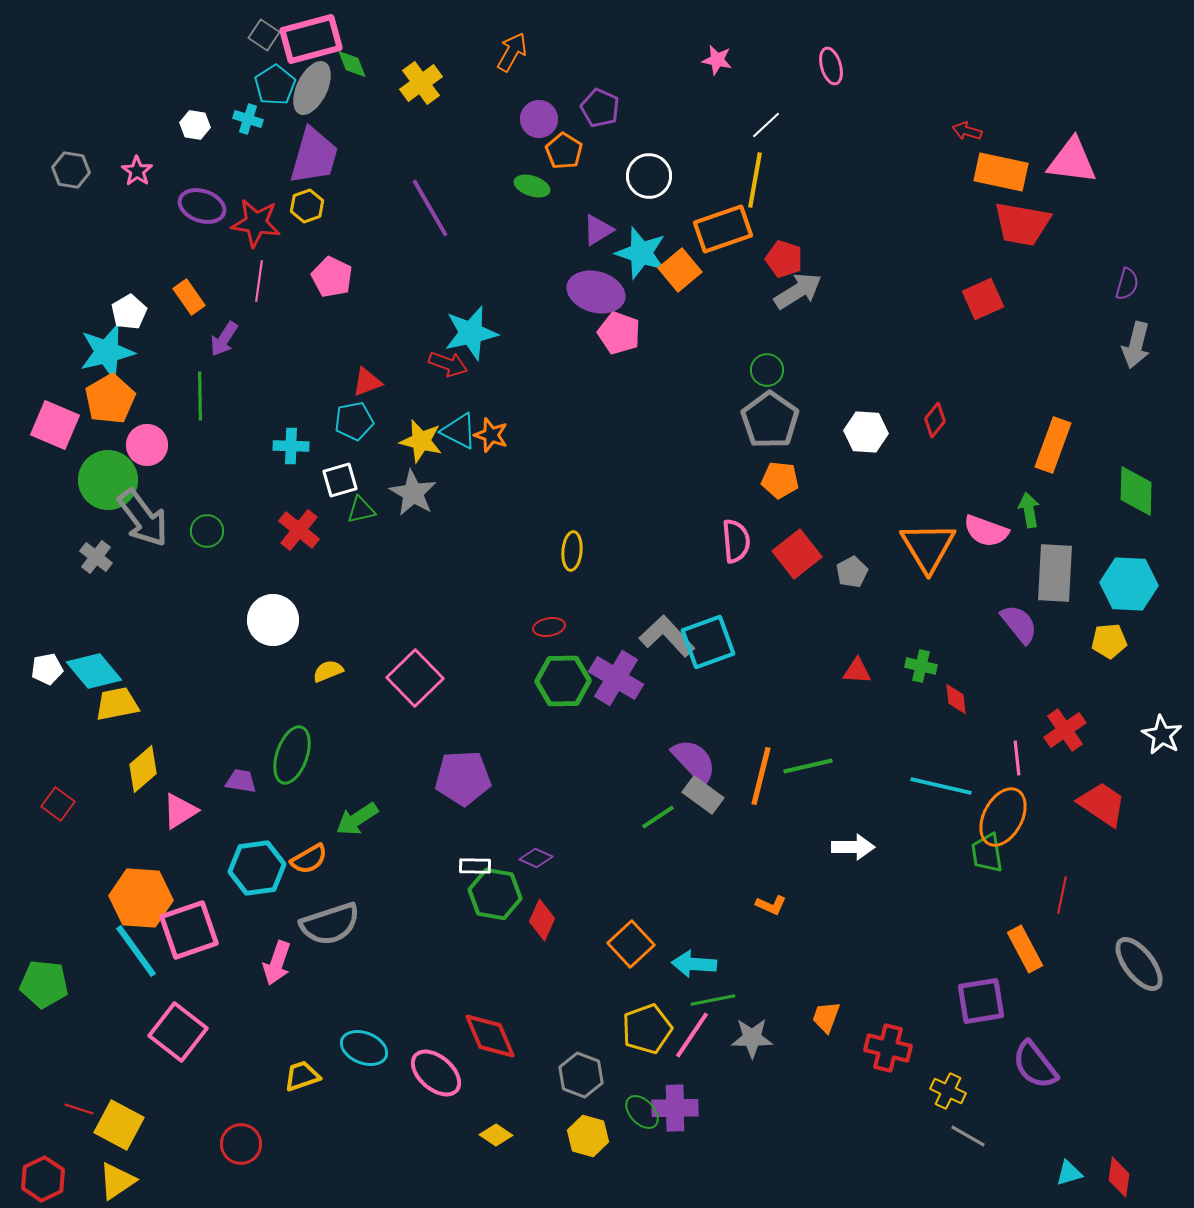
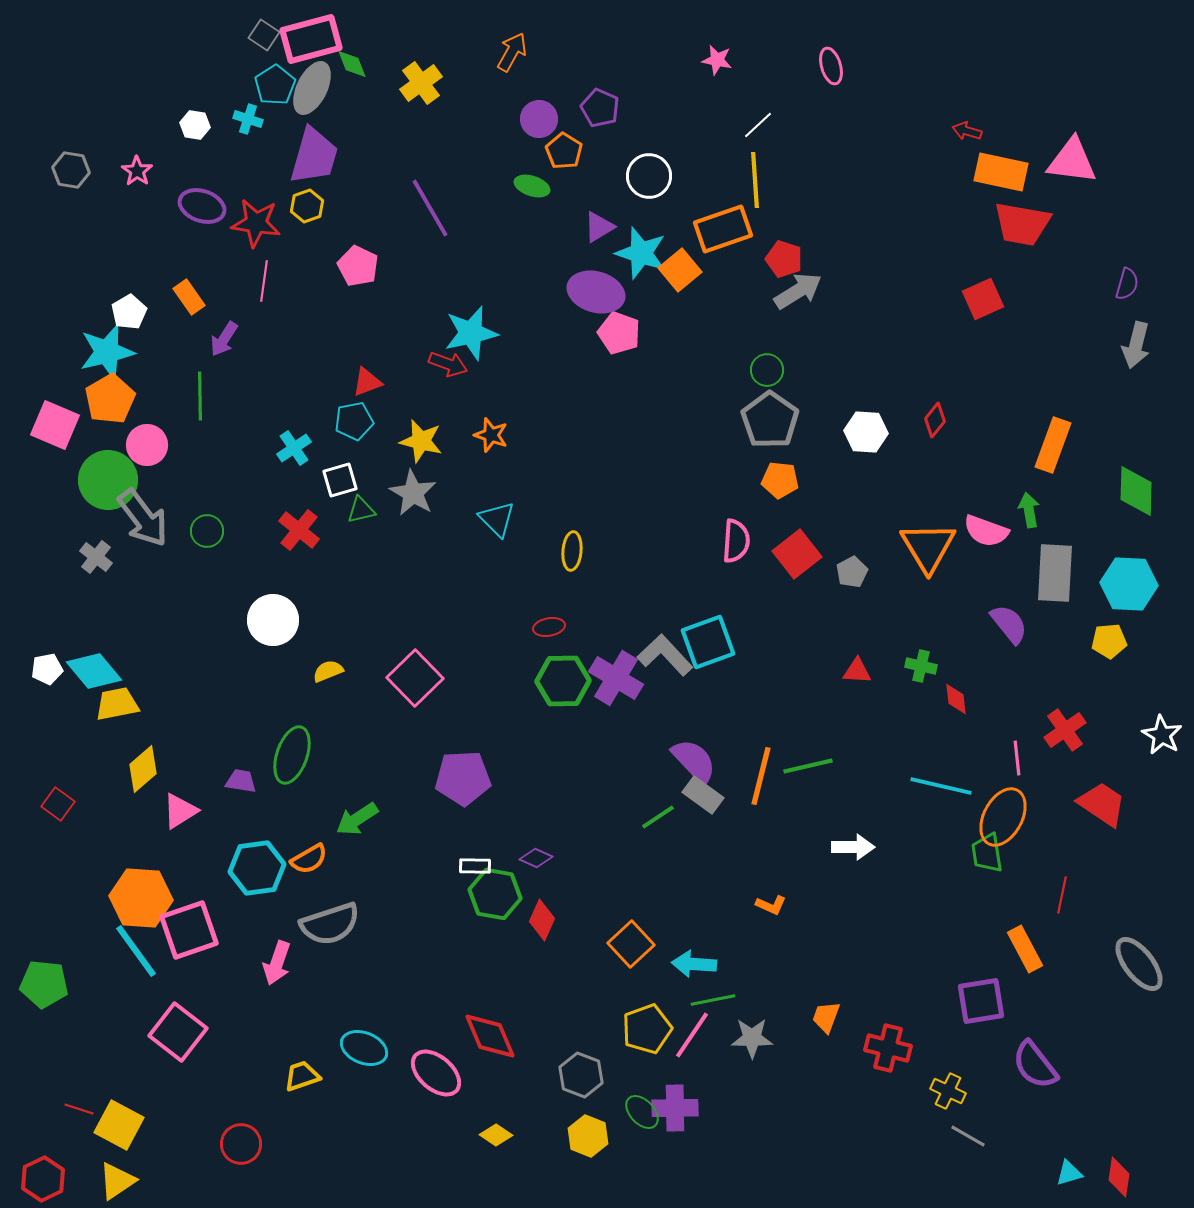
white line at (766, 125): moved 8 px left
yellow line at (755, 180): rotated 14 degrees counterclockwise
purple triangle at (598, 230): moved 1 px right, 3 px up
pink pentagon at (332, 277): moved 26 px right, 11 px up
pink line at (259, 281): moved 5 px right
cyan triangle at (459, 431): moved 38 px right, 88 px down; rotated 18 degrees clockwise
cyan cross at (291, 446): moved 3 px right, 2 px down; rotated 36 degrees counterclockwise
pink semicircle at (736, 541): rotated 9 degrees clockwise
purple semicircle at (1019, 624): moved 10 px left
gray L-shape at (667, 636): moved 2 px left, 19 px down
yellow hexagon at (588, 1136): rotated 6 degrees clockwise
